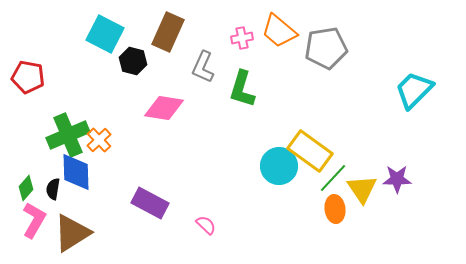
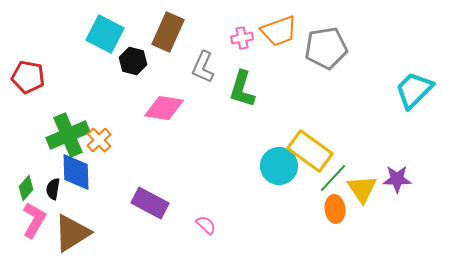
orange trapezoid: rotated 60 degrees counterclockwise
